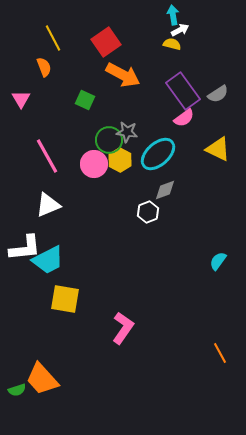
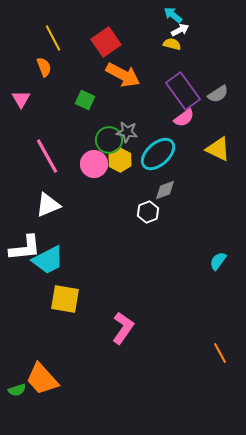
cyan arrow: rotated 42 degrees counterclockwise
